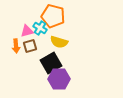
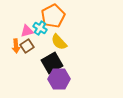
orange pentagon: rotated 30 degrees clockwise
yellow semicircle: rotated 30 degrees clockwise
brown square: moved 3 px left; rotated 16 degrees counterclockwise
black square: moved 1 px right
